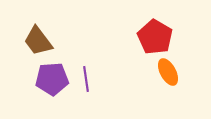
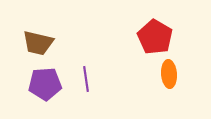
brown trapezoid: moved 2 px down; rotated 40 degrees counterclockwise
orange ellipse: moved 1 px right, 2 px down; rotated 24 degrees clockwise
purple pentagon: moved 7 px left, 5 px down
